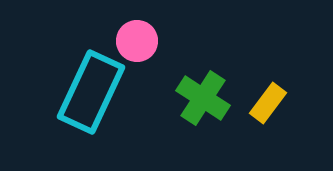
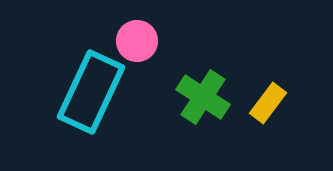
green cross: moved 1 px up
